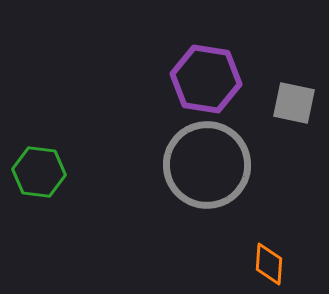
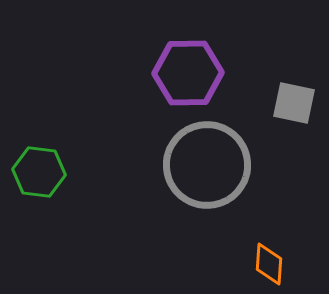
purple hexagon: moved 18 px left, 6 px up; rotated 10 degrees counterclockwise
